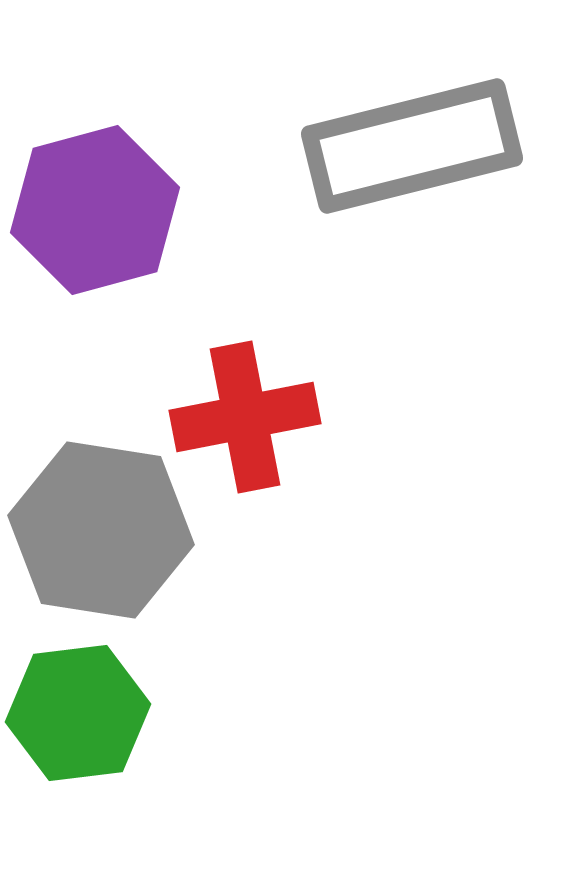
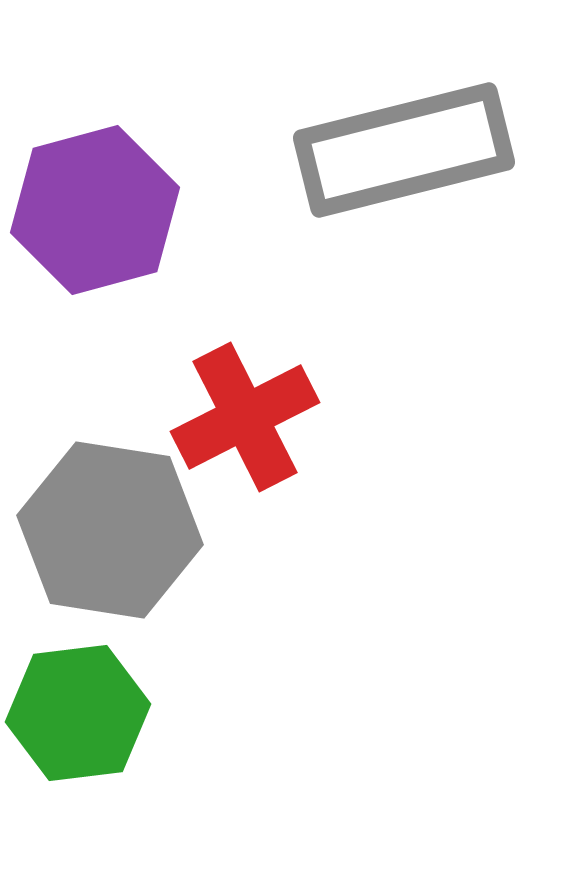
gray rectangle: moved 8 px left, 4 px down
red cross: rotated 16 degrees counterclockwise
gray hexagon: moved 9 px right
